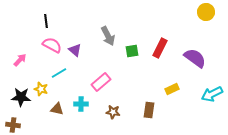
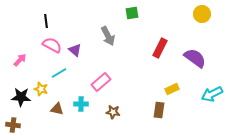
yellow circle: moved 4 px left, 2 px down
green square: moved 38 px up
brown rectangle: moved 10 px right
